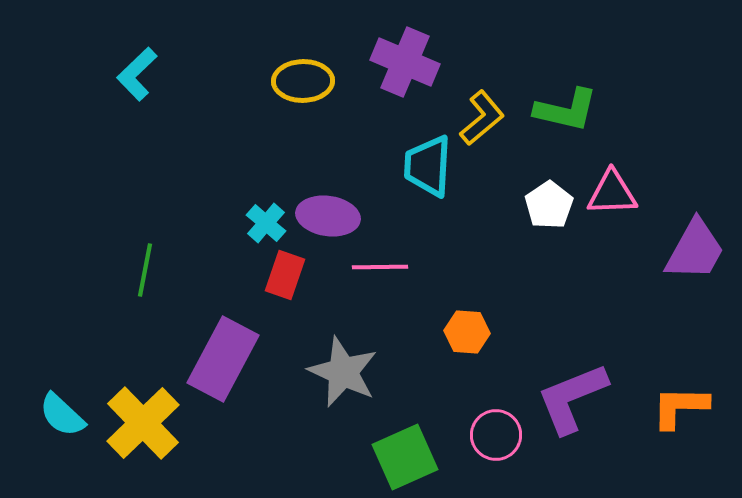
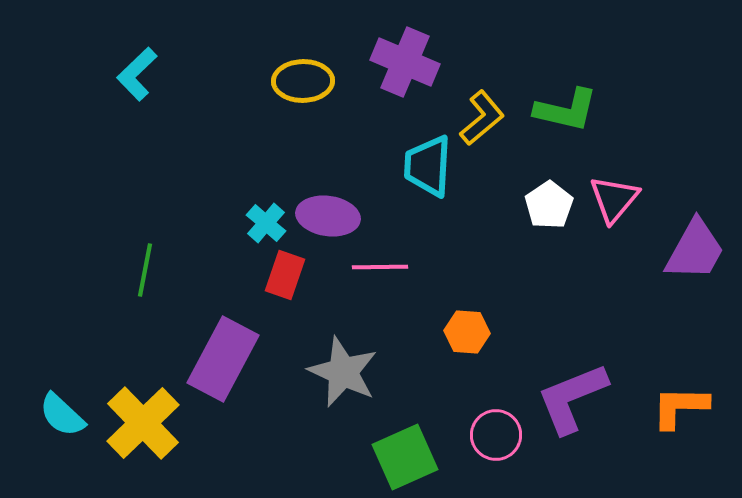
pink triangle: moved 2 px right, 6 px down; rotated 48 degrees counterclockwise
